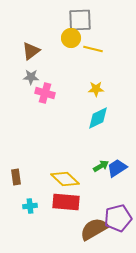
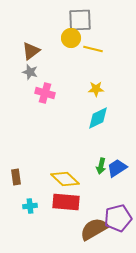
gray star: moved 1 px left, 5 px up; rotated 14 degrees clockwise
green arrow: rotated 133 degrees clockwise
